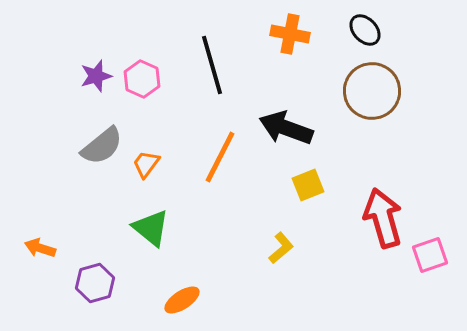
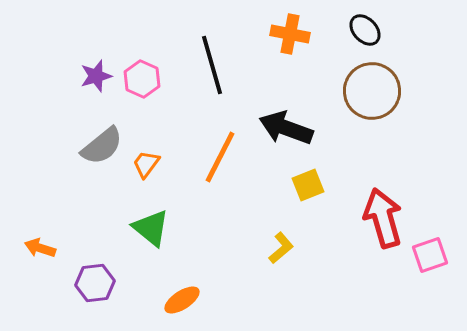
purple hexagon: rotated 9 degrees clockwise
